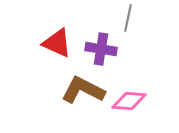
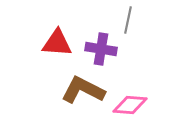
gray line: moved 2 px down
red triangle: rotated 20 degrees counterclockwise
pink diamond: moved 1 px right, 4 px down
